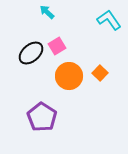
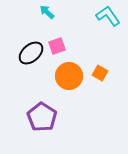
cyan L-shape: moved 1 px left, 4 px up
pink square: rotated 12 degrees clockwise
orange square: rotated 14 degrees counterclockwise
